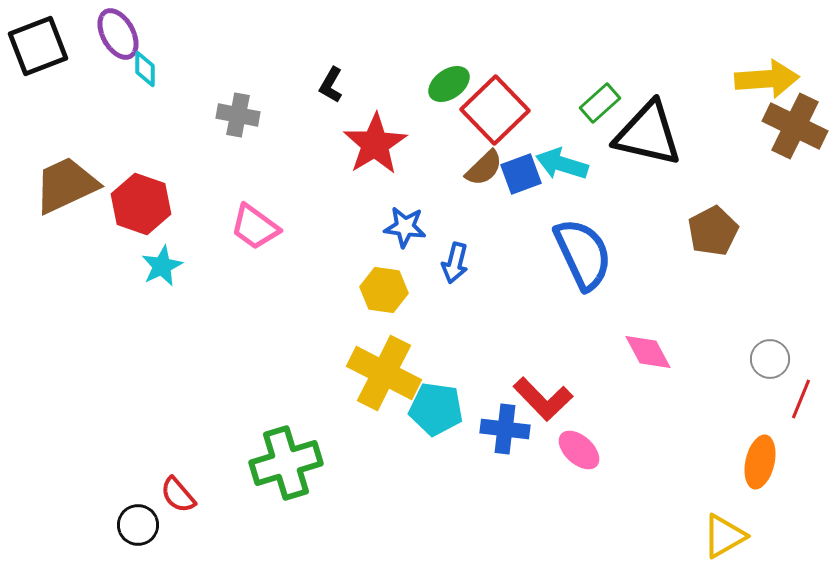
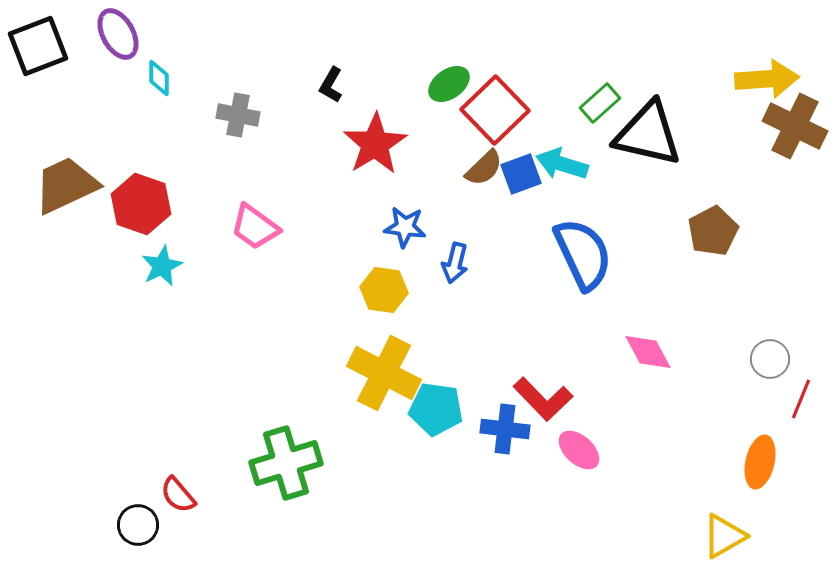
cyan diamond: moved 14 px right, 9 px down
